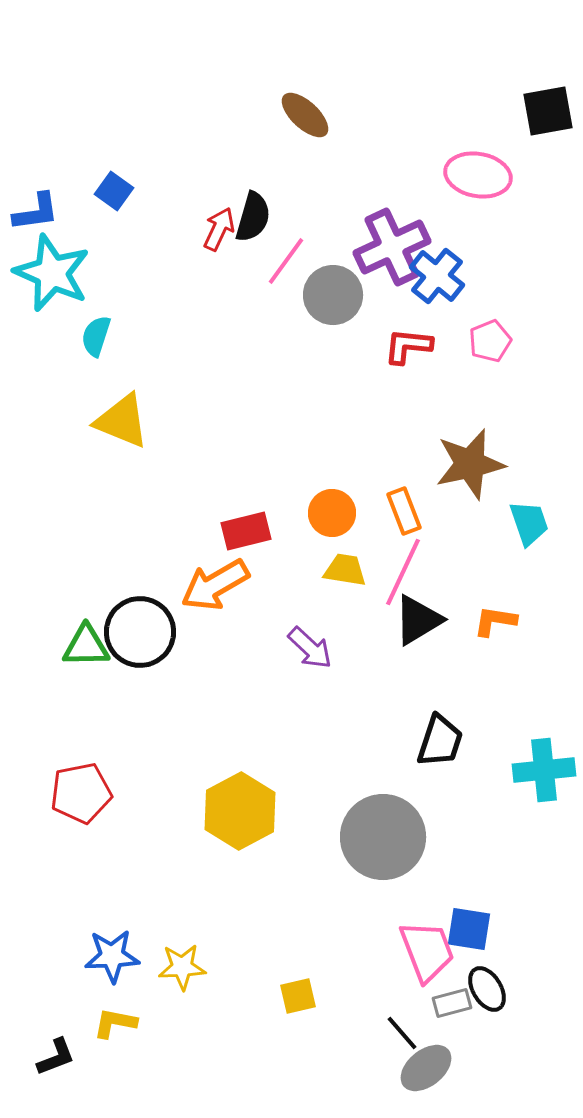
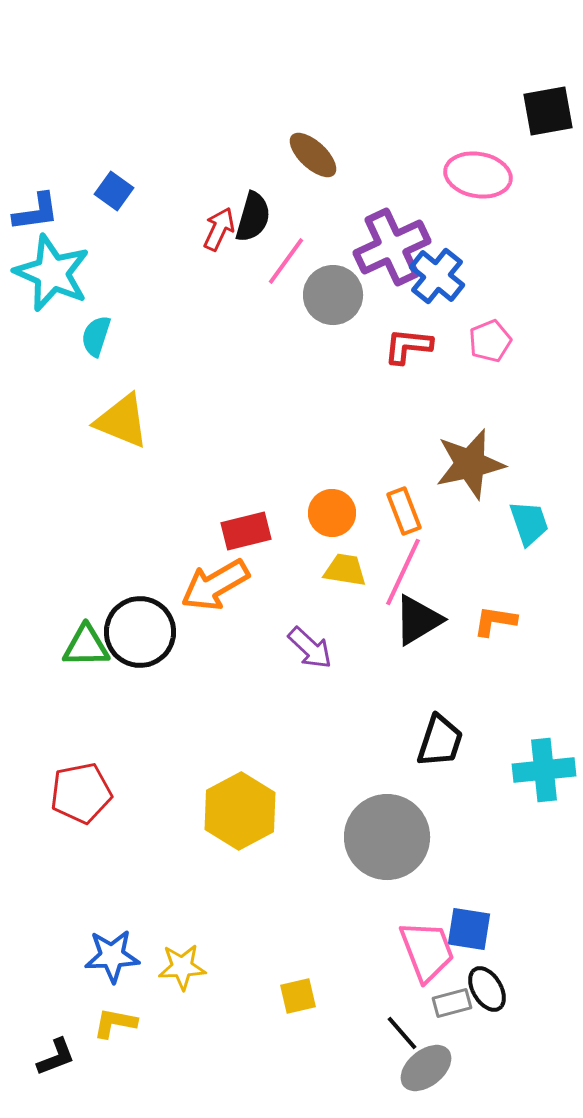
brown ellipse at (305, 115): moved 8 px right, 40 px down
gray circle at (383, 837): moved 4 px right
